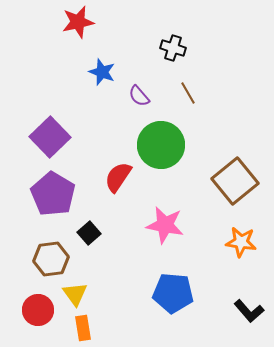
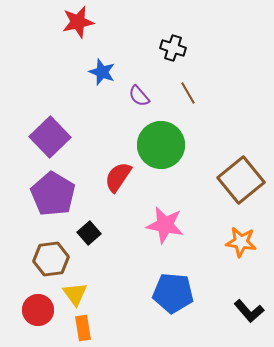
brown square: moved 6 px right, 1 px up
